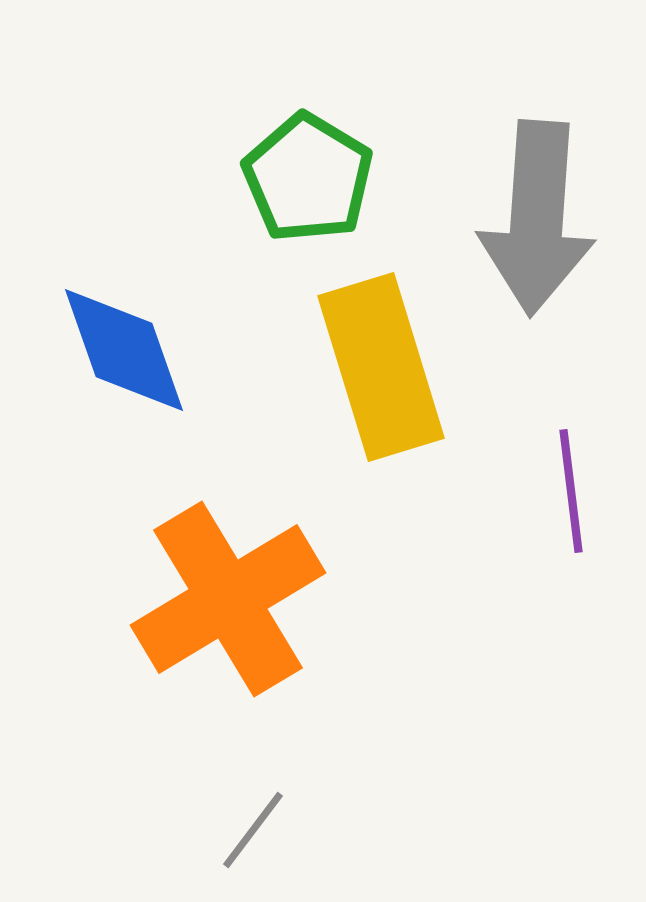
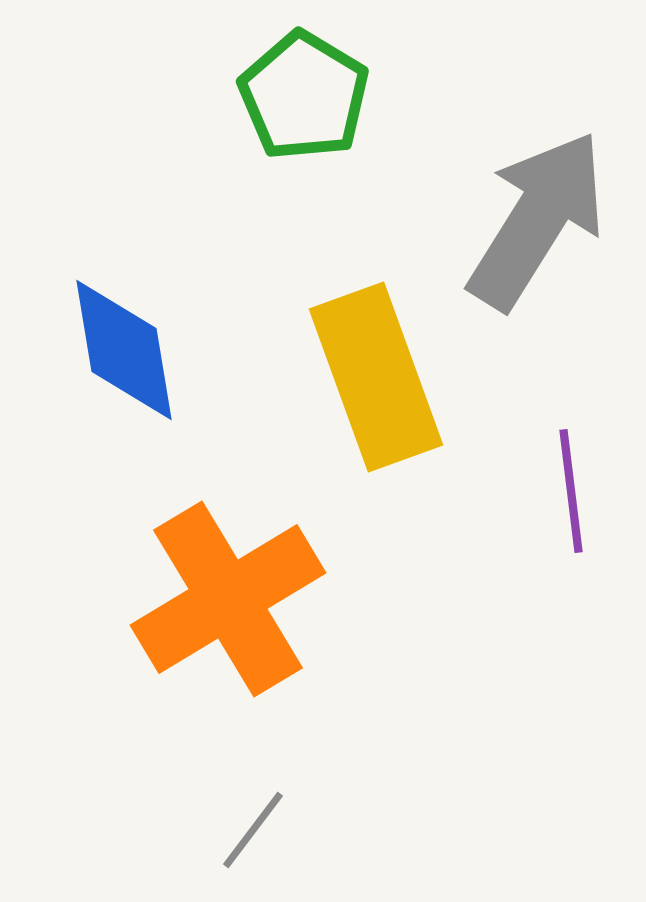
green pentagon: moved 4 px left, 82 px up
gray arrow: moved 2 px down; rotated 152 degrees counterclockwise
blue diamond: rotated 10 degrees clockwise
yellow rectangle: moved 5 px left, 10 px down; rotated 3 degrees counterclockwise
